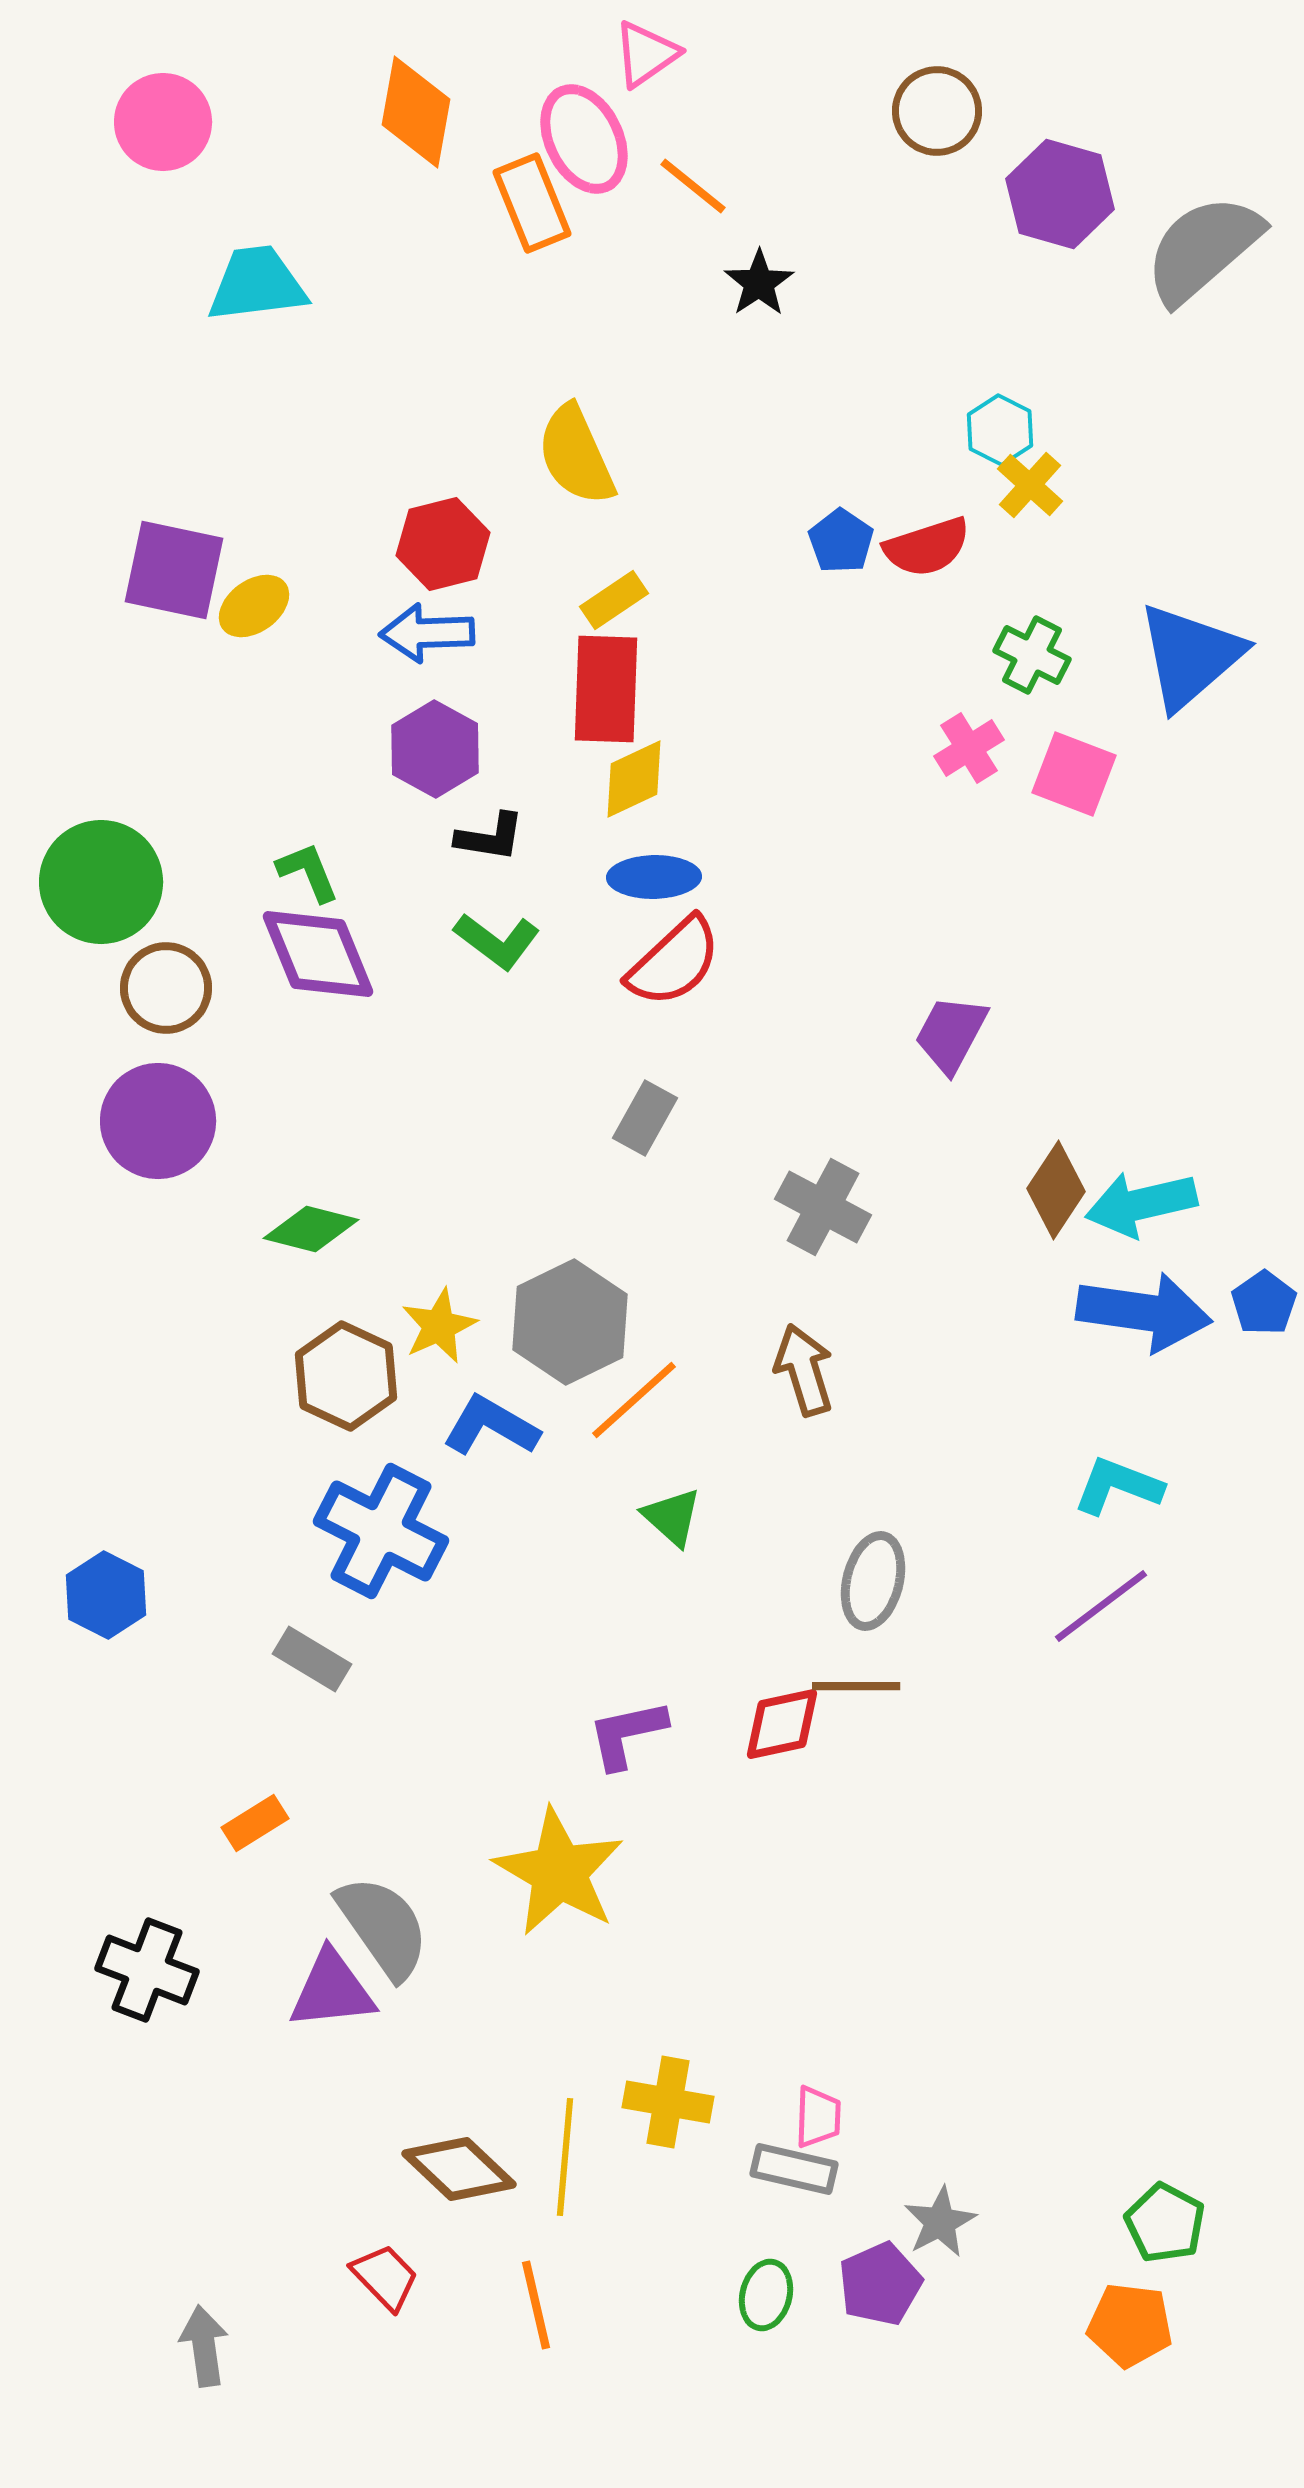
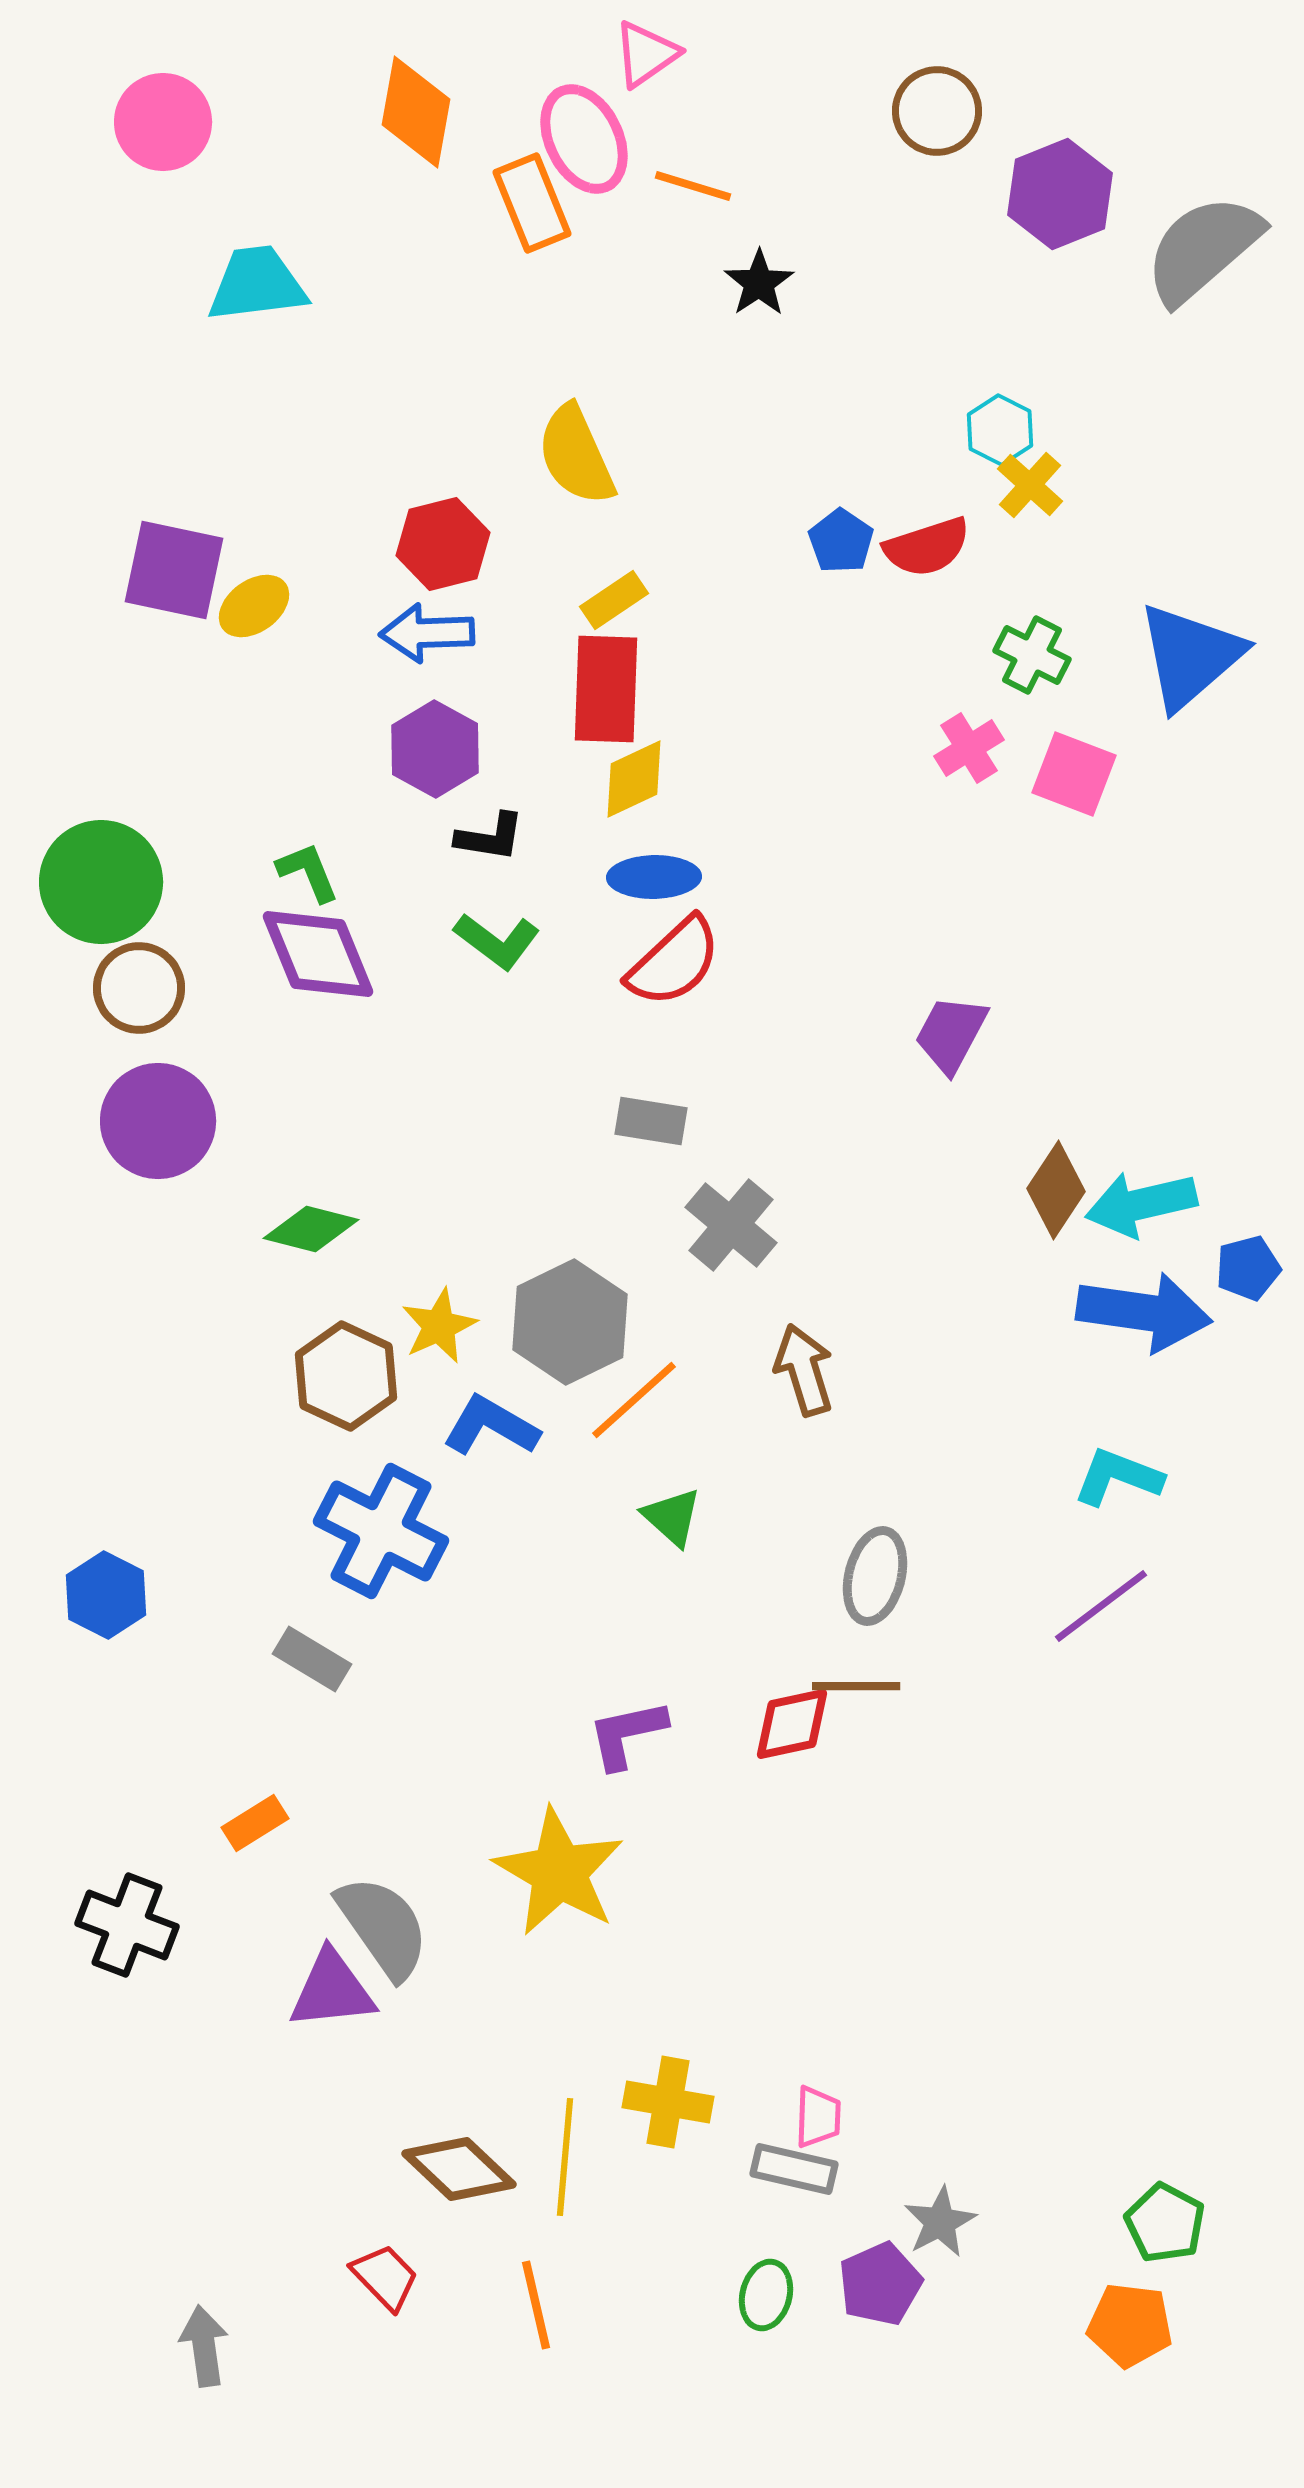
orange line at (693, 186): rotated 22 degrees counterclockwise
purple hexagon at (1060, 194): rotated 22 degrees clockwise
brown circle at (166, 988): moved 27 px left
gray rectangle at (645, 1118): moved 6 px right, 3 px down; rotated 70 degrees clockwise
gray cross at (823, 1207): moved 92 px left, 18 px down; rotated 12 degrees clockwise
blue pentagon at (1264, 1303): moved 16 px left, 35 px up; rotated 20 degrees clockwise
cyan L-shape at (1118, 1486): moved 9 px up
gray ellipse at (873, 1581): moved 2 px right, 5 px up
red diamond at (782, 1724): moved 10 px right
black cross at (147, 1970): moved 20 px left, 45 px up
